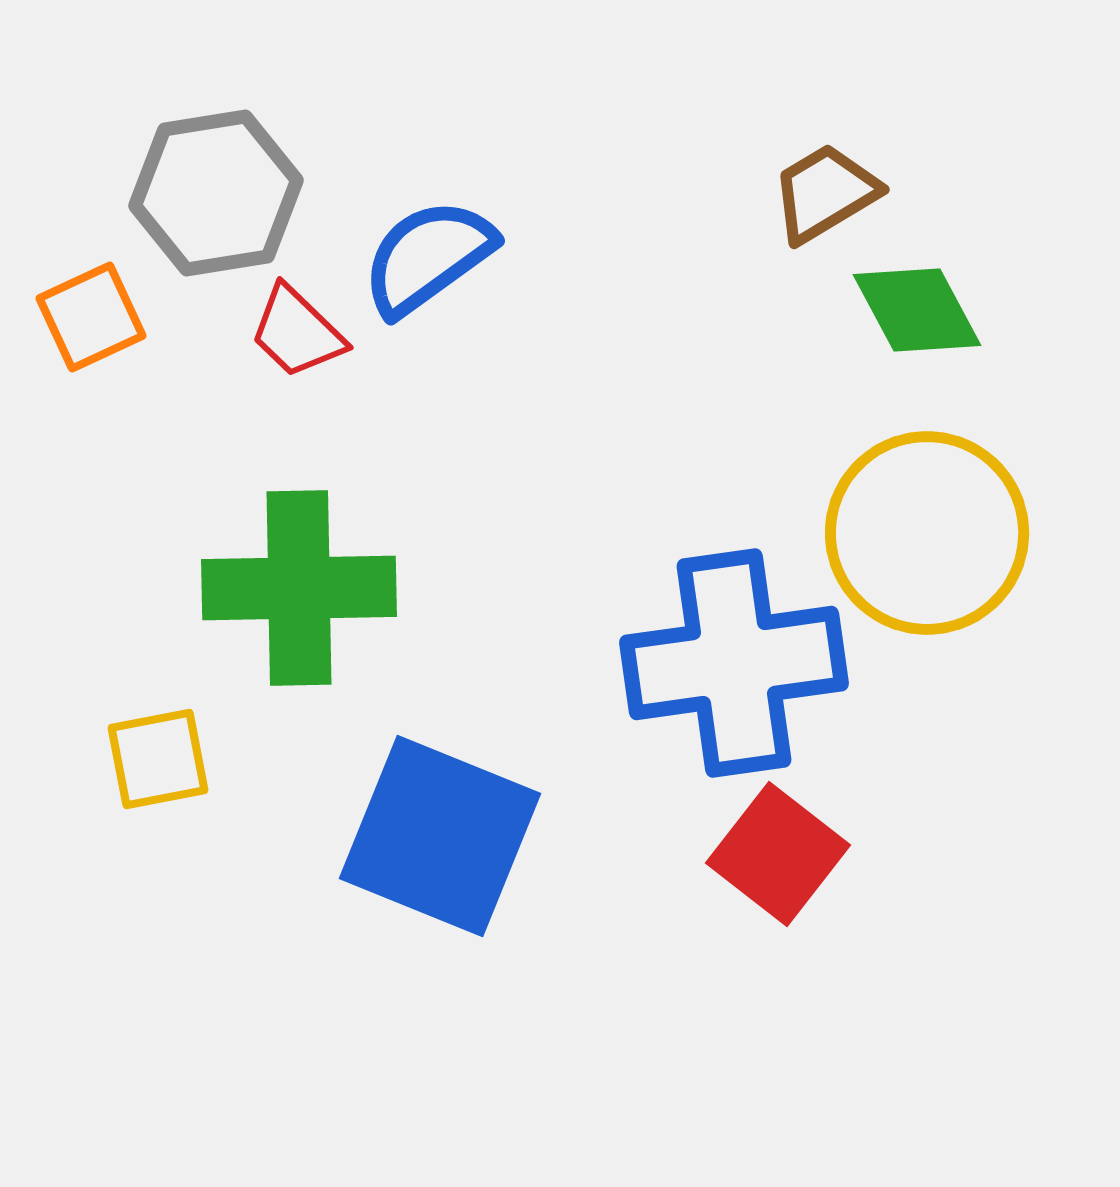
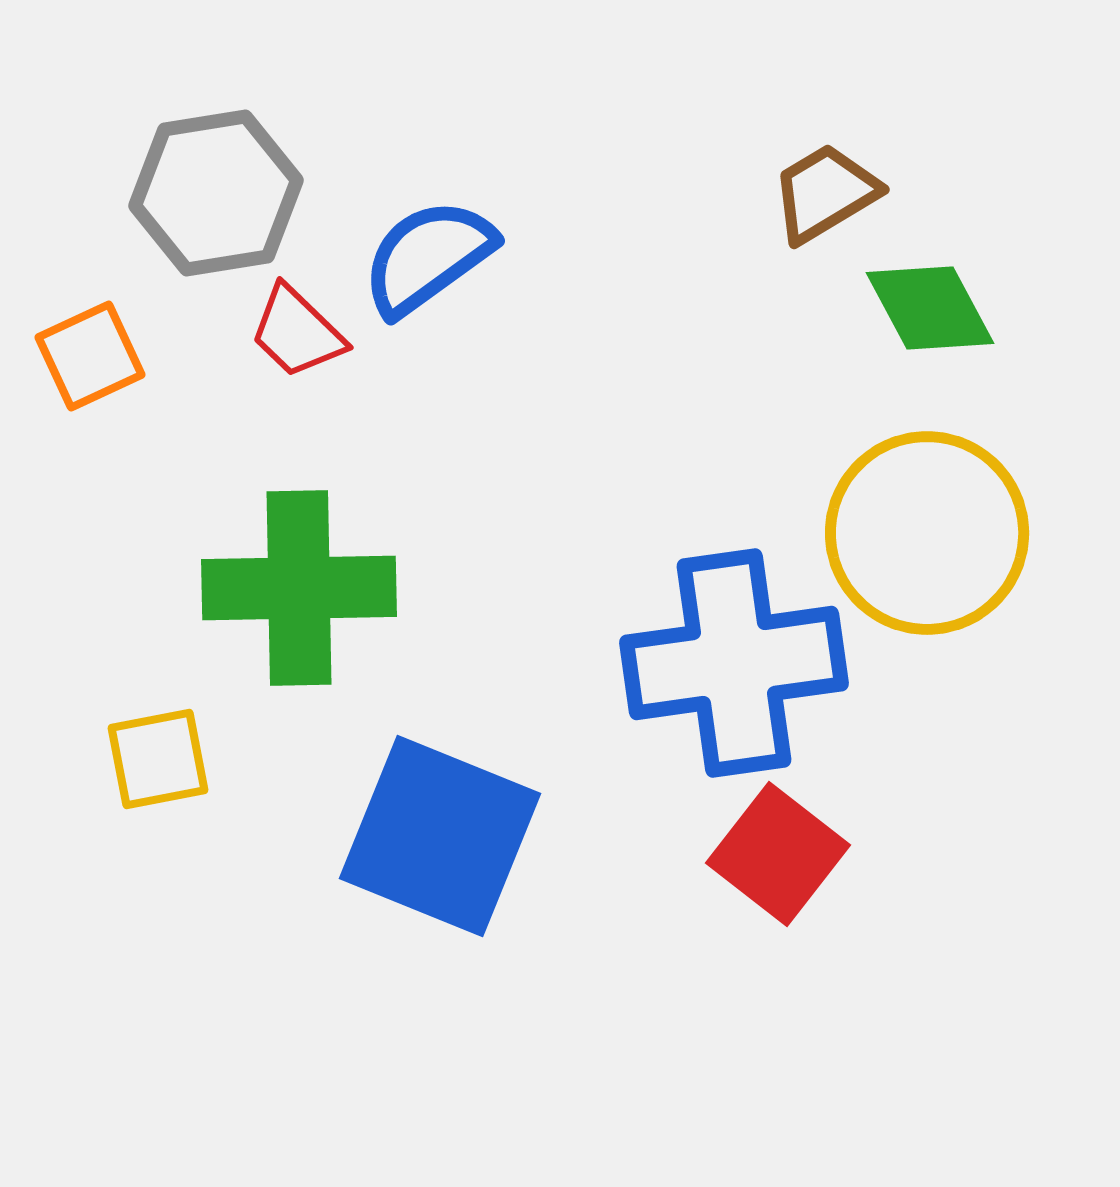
green diamond: moved 13 px right, 2 px up
orange square: moved 1 px left, 39 px down
